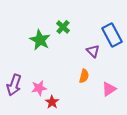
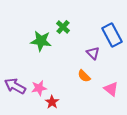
green star: moved 1 px right, 1 px down; rotated 20 degrees counterclockwise
purple triangle: moved 2 px down
orange semicircle: rotated 120 degrees clockwise
purple arrow: moved 1 px right, 1 px down; rotated 100 degrees clockwise
pink triangle: moved 2 px right; rotated 49 degrees counterclockwise
